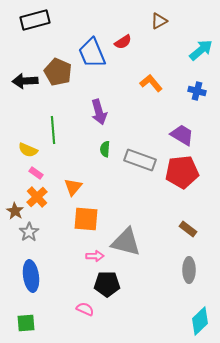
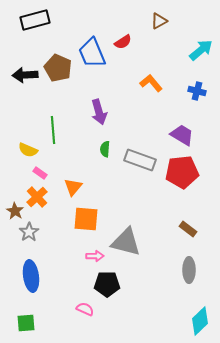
brown pentagon: moved 4 px up
black arrow: moved 6 px up
pink rectangle: moved 4 px right
